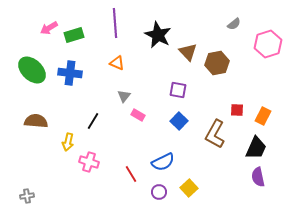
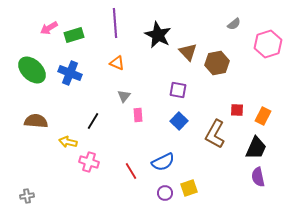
blue cross: rotated 15 degrees clockwise
pink rectangle: rotated 56 degrees clockwise
yellow arrow: rotated 90 degrees clockwise
red line: moved 3 px up
yellow square: rotated 24 degrees clockwise
purple circle: moved 6 px right, 1 px down
